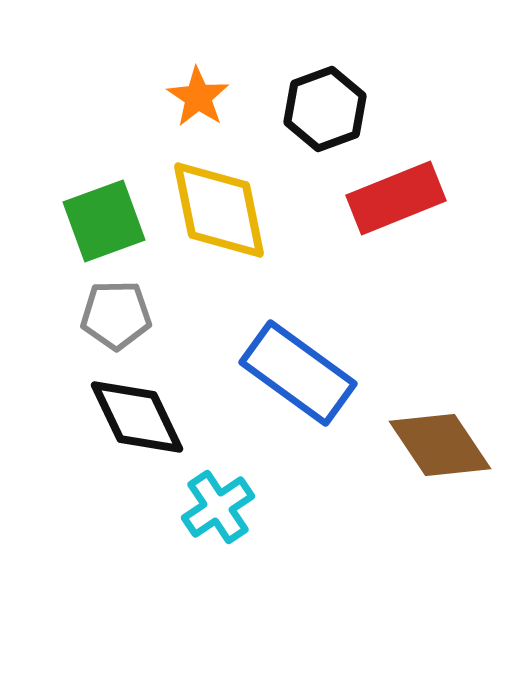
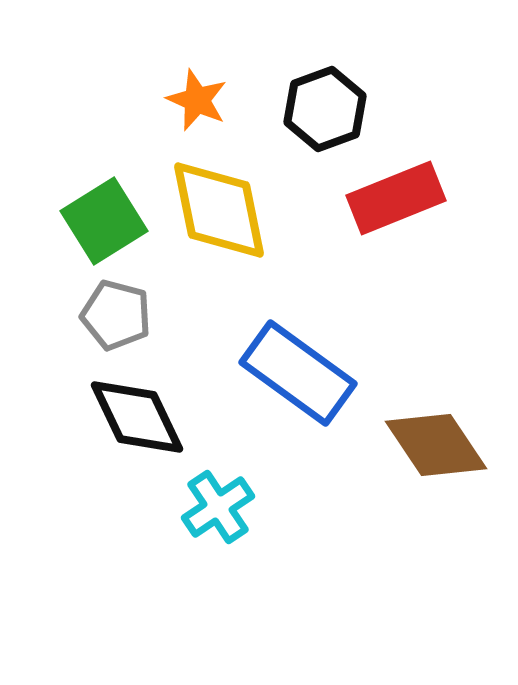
orange star: moved 1 px left, 3 px down; rotated 10 degrees counterclockwise
green square: rotated 12 degrees counterclockwise
gray pentagon: rotated 16 degrees clockwise
brown diamond: moved 4 px left
